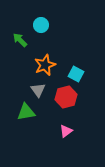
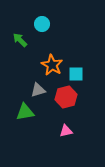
cyan circle: moved 1 px right, 1 px up
orange star: moved 7 px right; rotated 20 degrees counterclockwise
cyan square: rotated 28 degrees counterclockwise
gray triangle: rotated 49 degrees clockwise
green triangle: moved 1 px left
pink triangle: rotated 24 degrees clockwise
